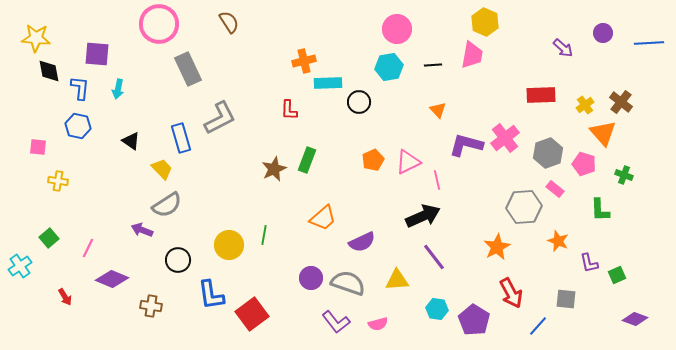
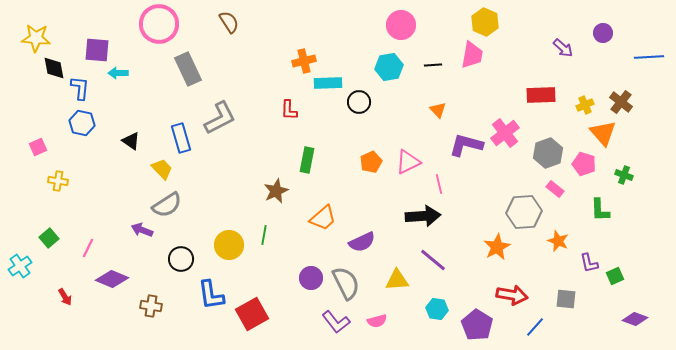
pink circle at (397, 29): moved 4 px right, 4 px up
blue line at (649, 43): moved 14 px down
purple square at (97, 54): moved 4 px up
black diamond at (49, 71): moved 5 px right, 3 px up
cyan arrow at (118, 89): moved 16 px up; rotated 78 degrees clockwise
yellow cross at (585, 105): rotated 12 degrees clockwise
blue hexagon at (78, 126): moved 4 px right, 3 px up
pink cross at (505, 138): moved 5 px up
pink square at (38, 147): rotated 30 degrees counterclockwise
green rectangle at (307, 160): rotated 10 degrees counterclockwise
orange pentagon at (373, 160): moved 2 px left, 2 px down
brown star at (274, 169): moved 2 px right, 22 px down
pink line at (437, 180): moved 2 px right, 4 px down
gray hexagon at (524, 207): moved 5 px down
black arrow at (423, 216): rotated 20 degrees clockwise
purple line at (434, 257): moved 1 px left, 3 px down; rotated 12 degrees counterclockwise
black circle at (178, 260): moved 3 px right, 1 px up
green square at (617, 275): moved 2 px left, 1 px down
gray semicircle at (348, 283): moved 2 px left; rotated 44 degrees clockwise
red arrow at (511, 293): moved 1 px right, 2 px down; rotated 52 degrees counterclockwise
red square at (252, 314): rotated 8 degrees clockwise
purple pentagon at (474, 320): moved 3 px right, 5 px down
pink semicircle at (378, 324): moved 1 px left, 3 px up
blue line at (538, 326): moved 3 px left, 1 px down
